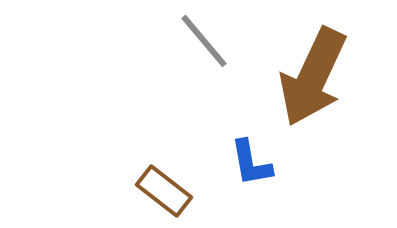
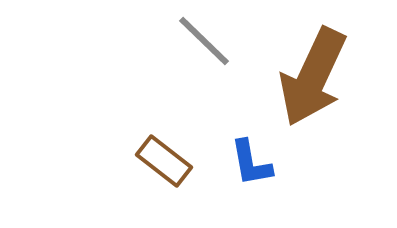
gray line: rotated 6 degrees counterclockwise
brown rectangle: moved 30 px up
